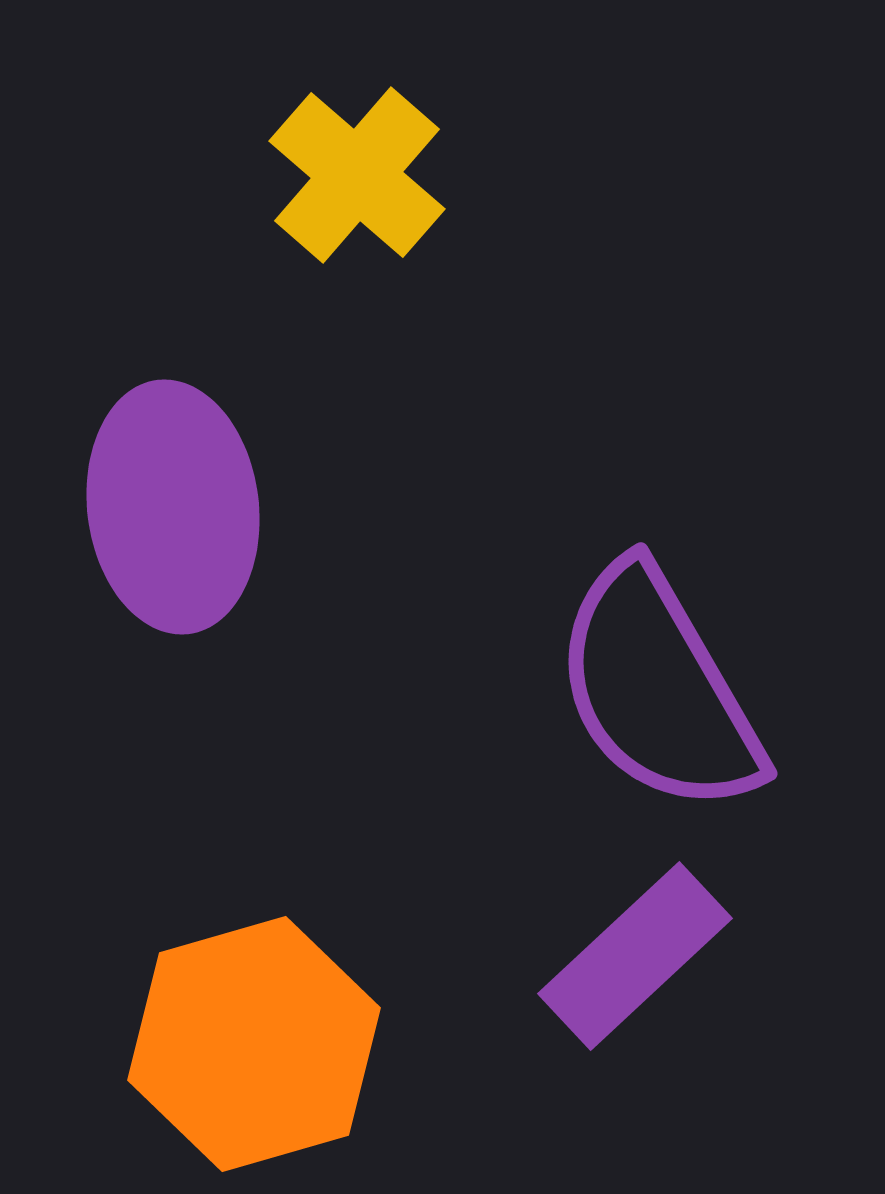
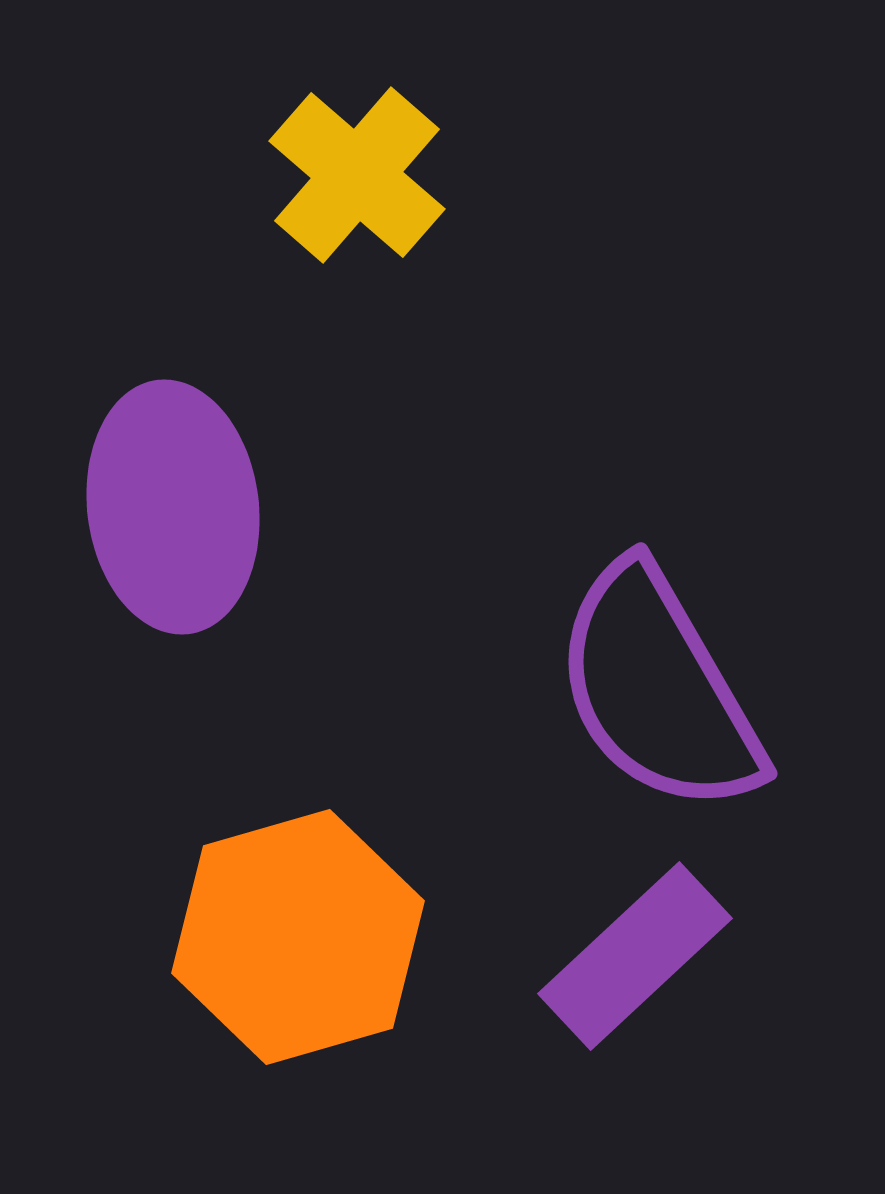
orange hexagon: moved 44 px right, 107 px up
